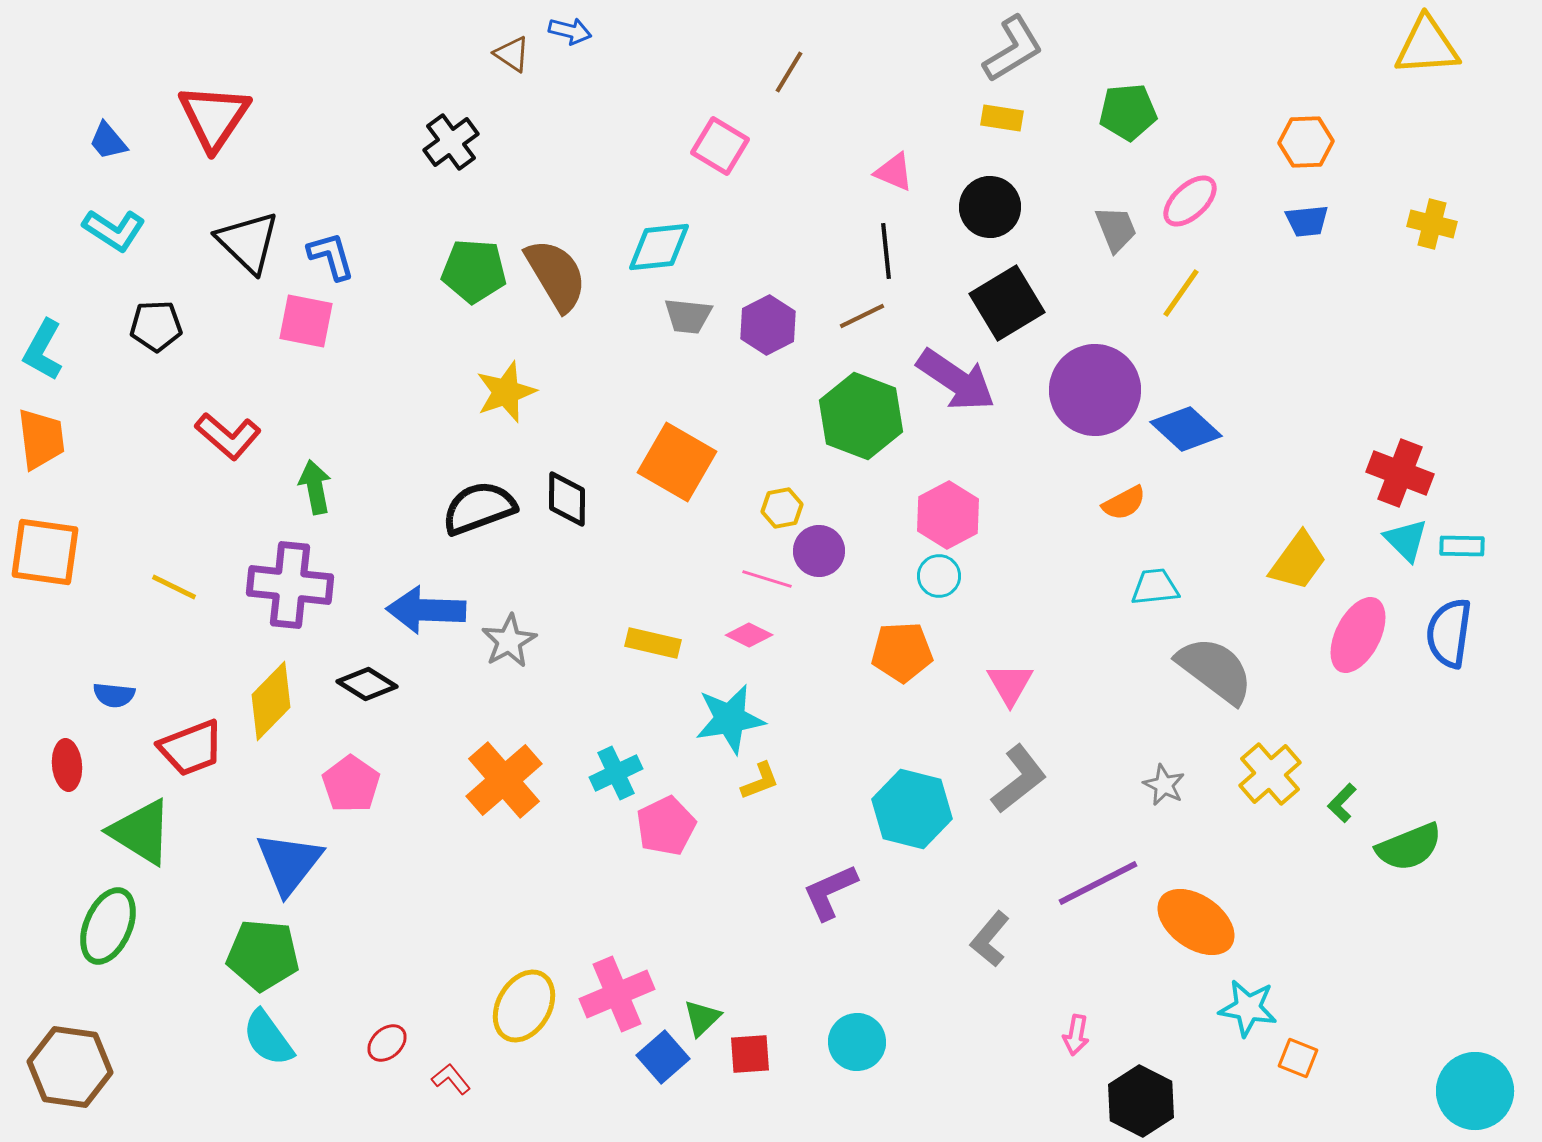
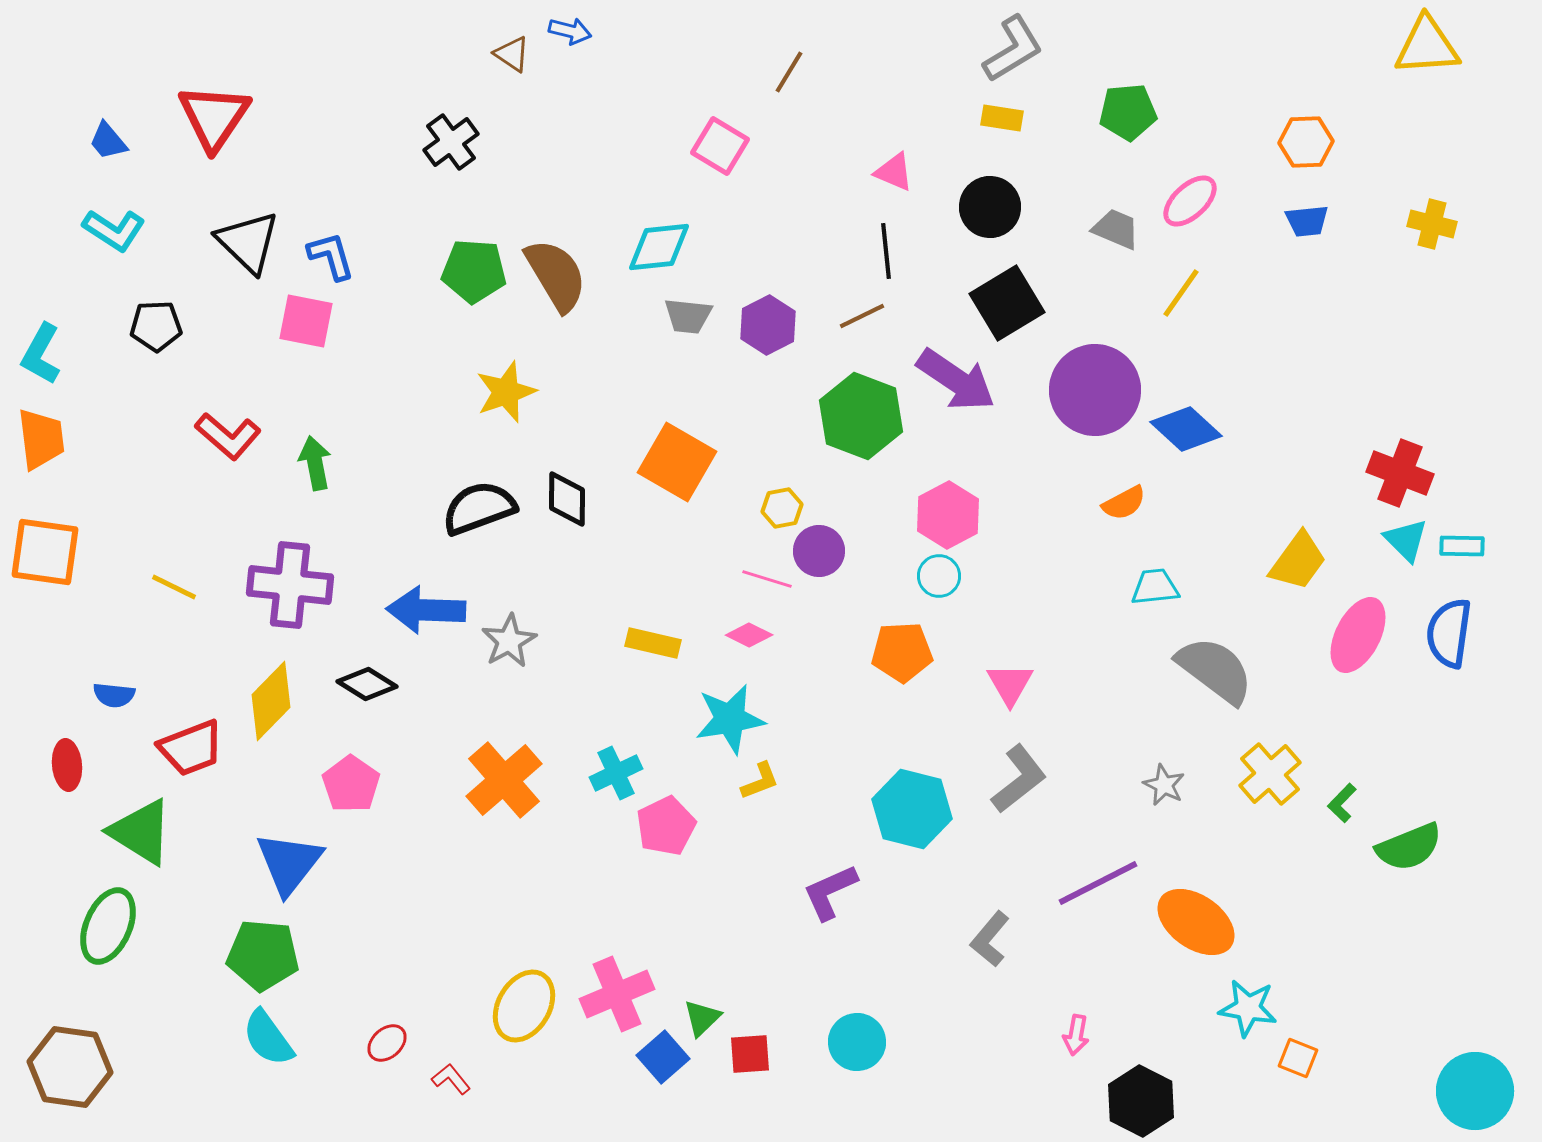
gray trapezoid at (1116, 229): rotated 45 degrees counterclockwise
cyan L-shape at (43, 350): moved 2 px left, 4 px down
green arrow at (315, 487): moved 24 px up
